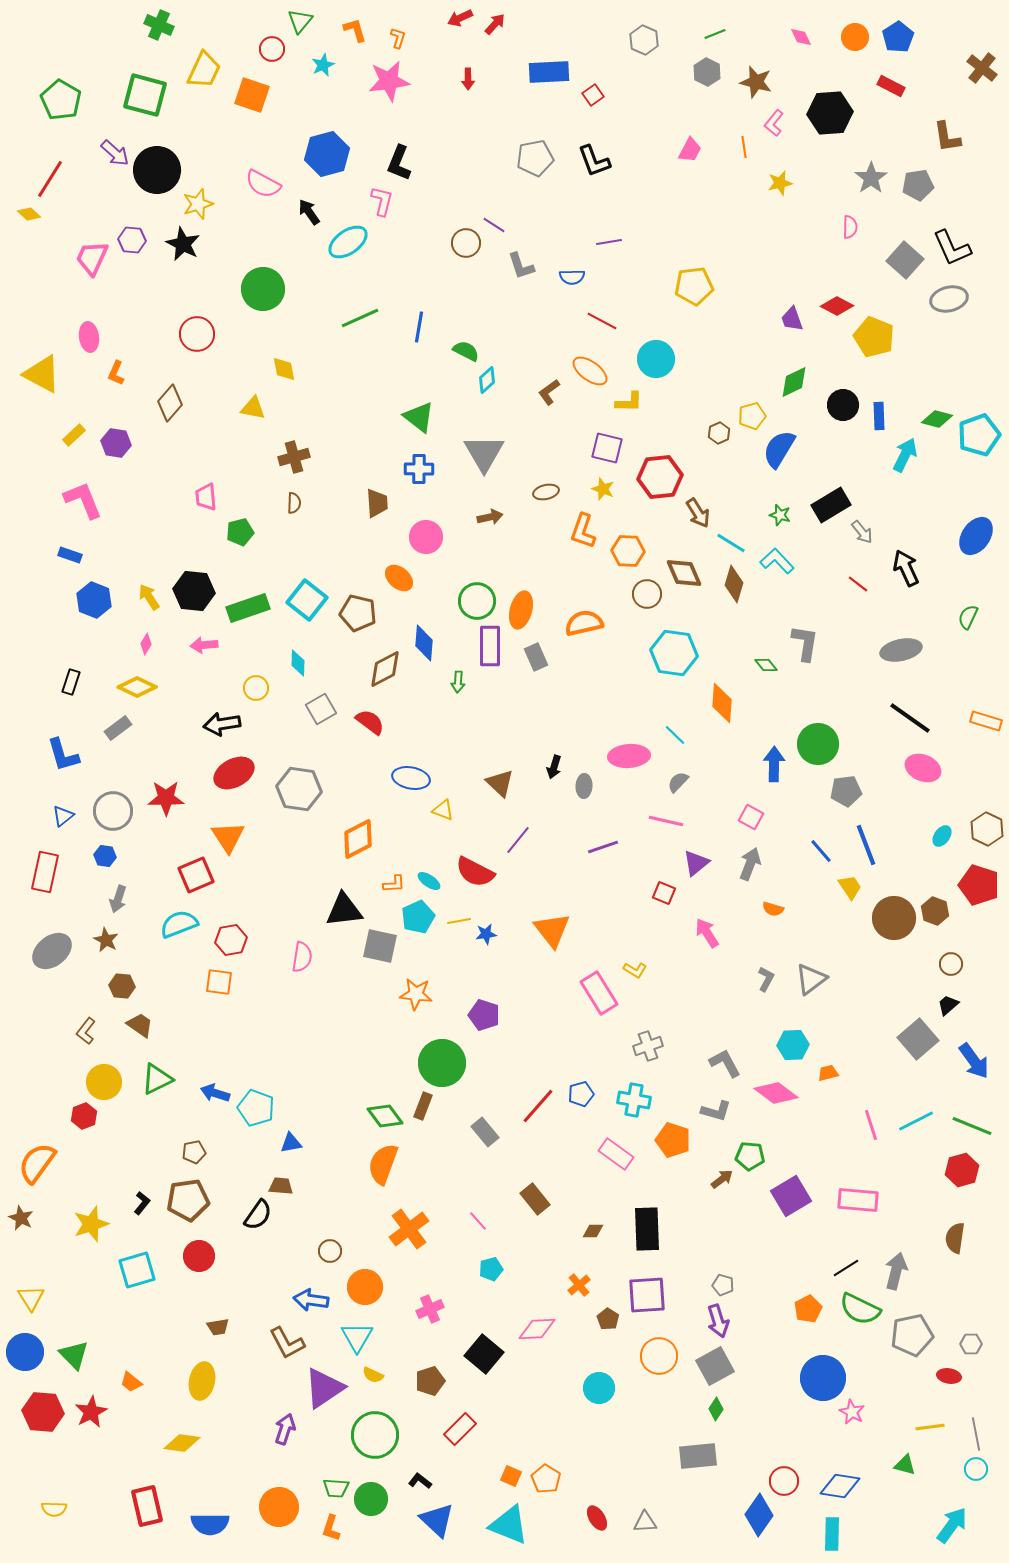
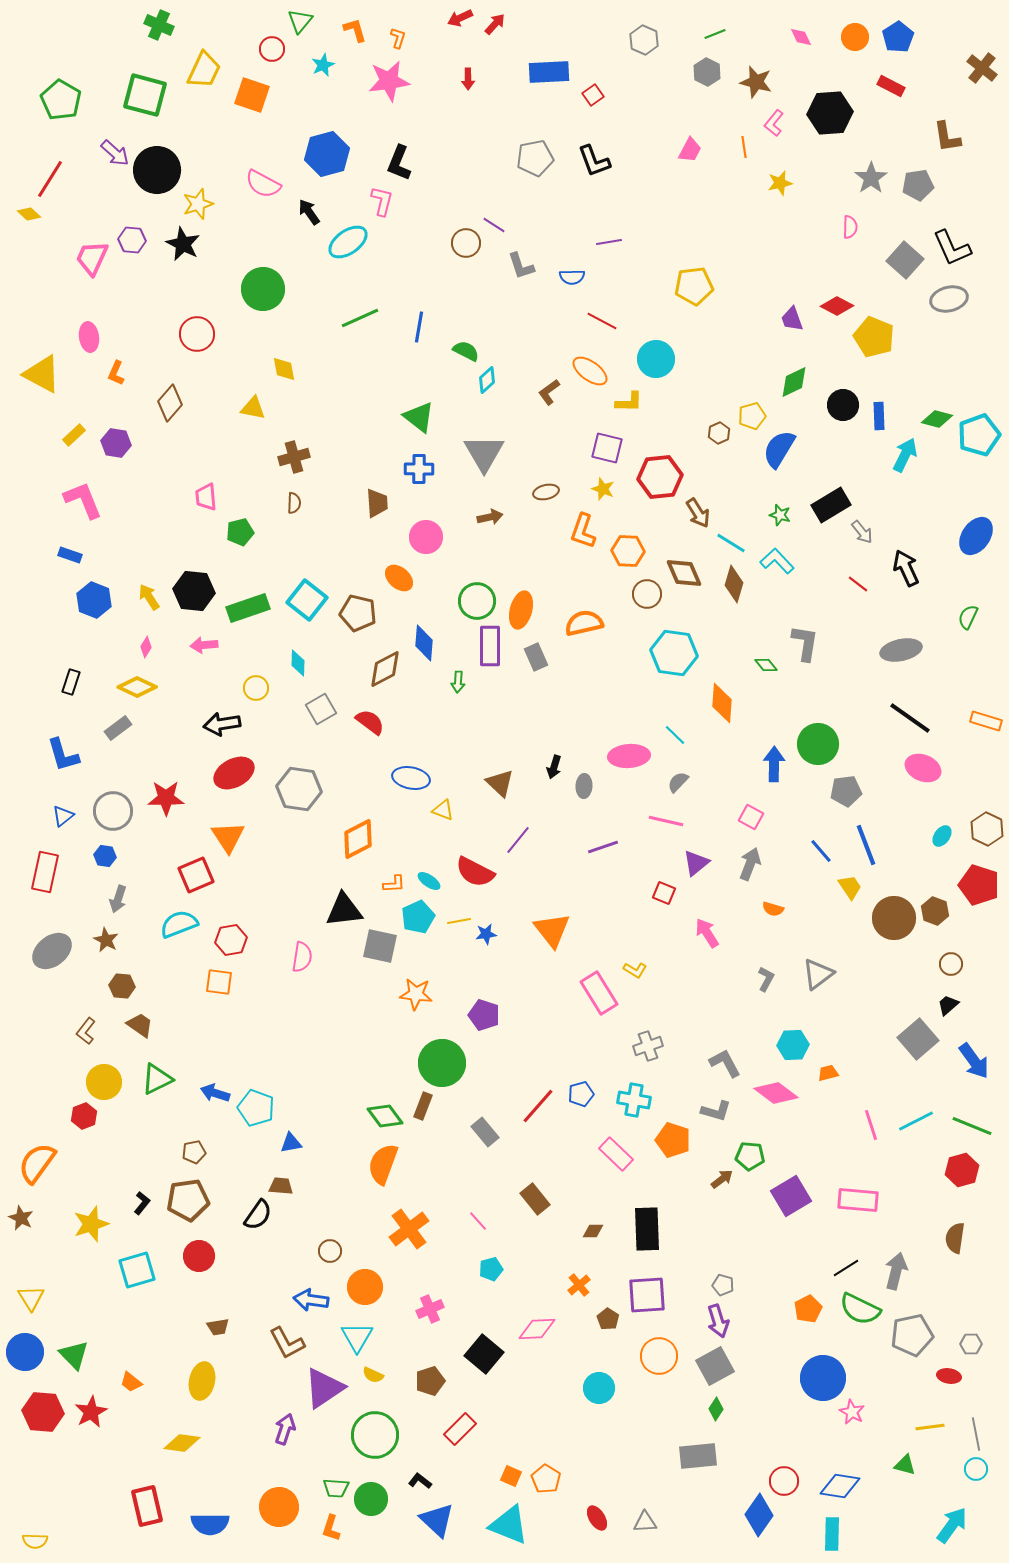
pink diamond at (146, 644): moved 3 px down
gray triangle at (811, 979): moved 7 px right, 5 px up
pink rectangle at (616, 1154): rotated 8 degrees clockwise
yellow semicircle at (54, 1509): moved 19 px left, 32 px down
